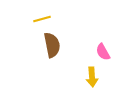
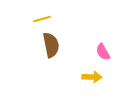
brown semicircle: moved 1 px left
yellow arrow: rotated 84 degrees counterclockwise
